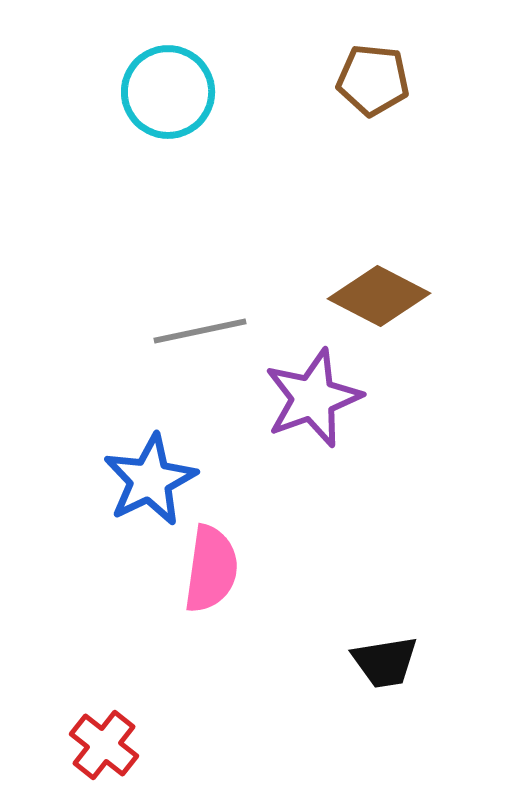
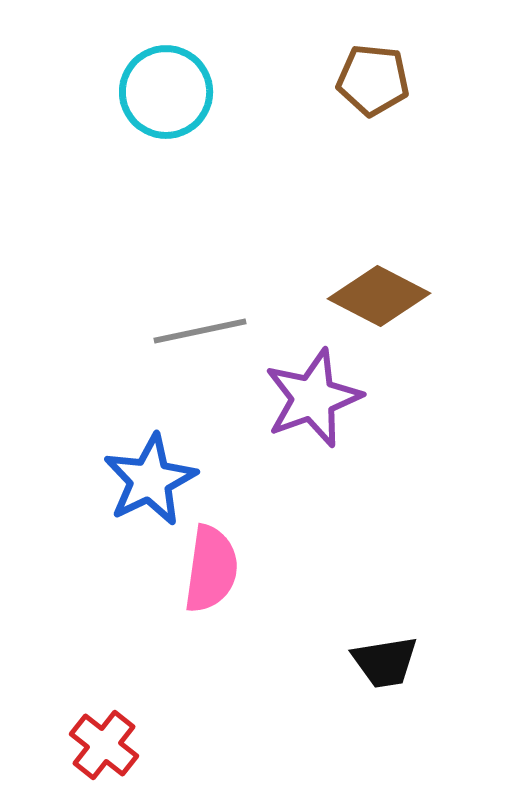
cyan circle: moved 2 px left
